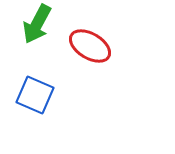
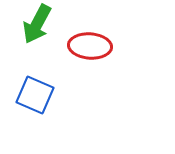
red ellipse: rotated 27 degrees counterclockwise
